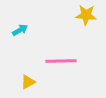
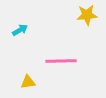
yellow star: moved 1 px right; rotated 10 degrees counterclockwise
yellow triangle: rotated 21 degrees clockwise
